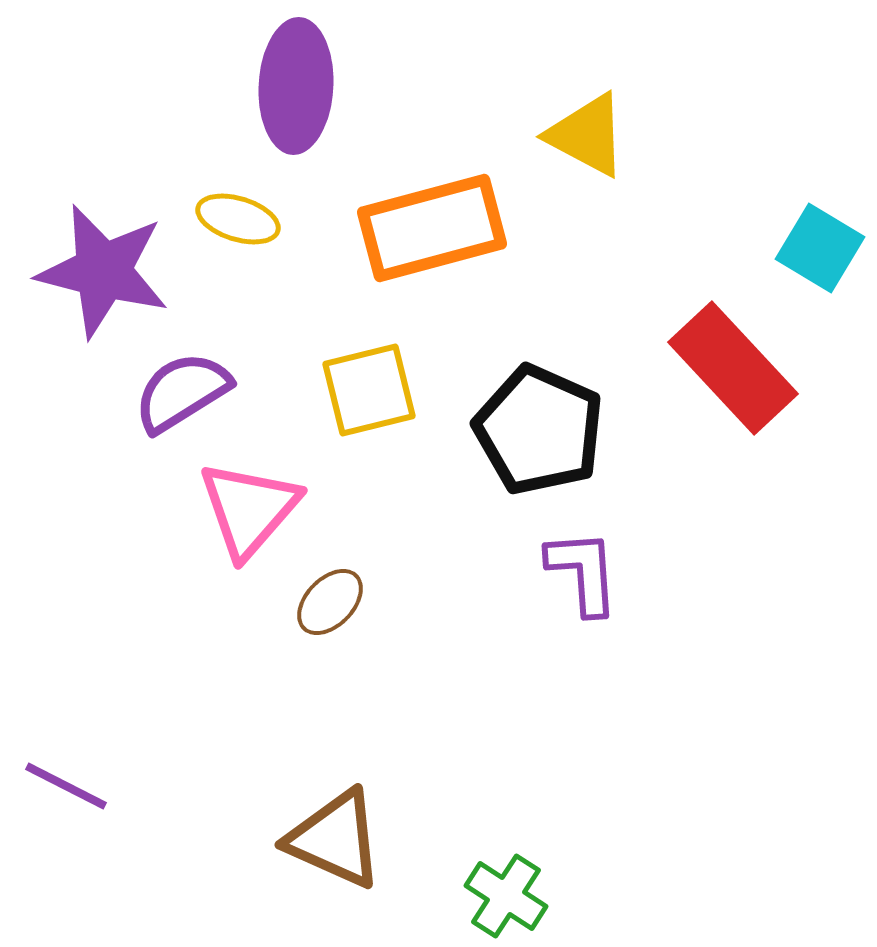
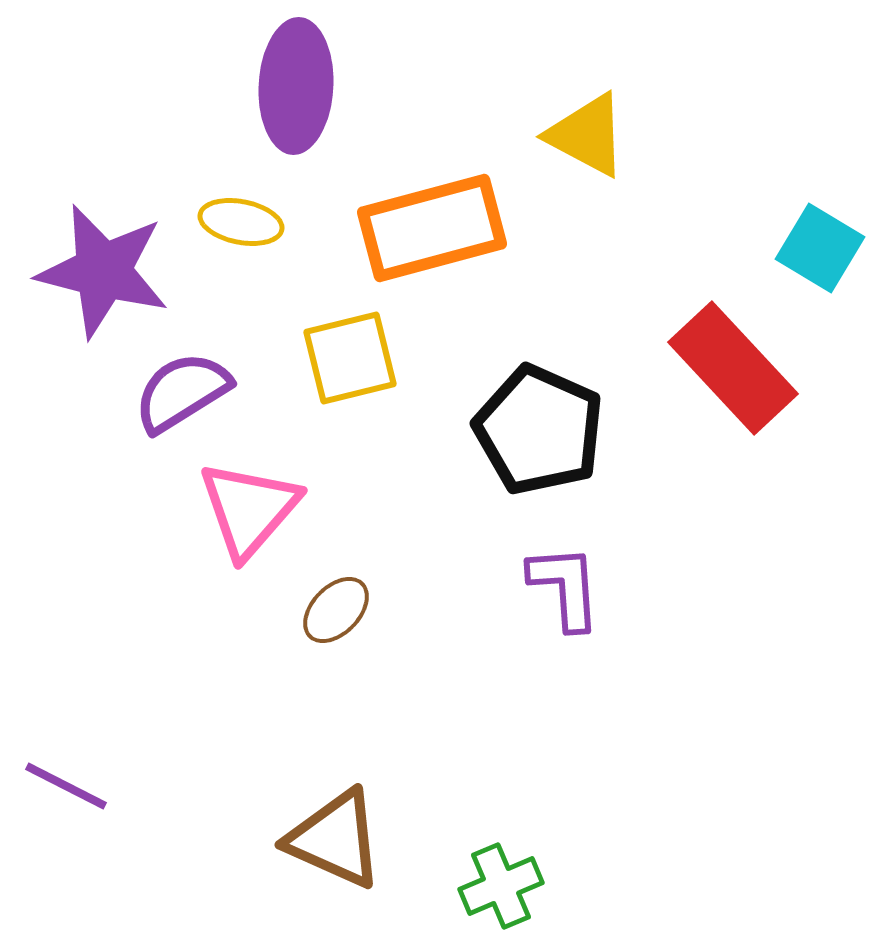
yellow ellipse: moved 3 px right, 3 px down; rotated 6 degrees counterclockwise
yellow square: moved 19 px left, 32 px up
purple L-shape: moved 18 px left, 15 px down
brown ellipse: moved 6 px right, 8 px down
green cross: moved 5 px left, 10 px up; rotated 34 degrees clockwise
